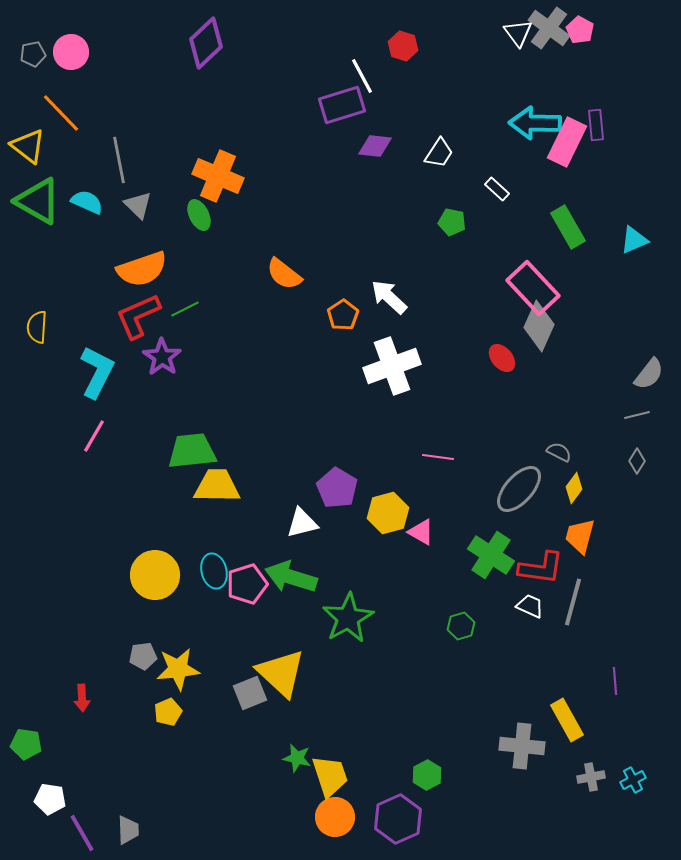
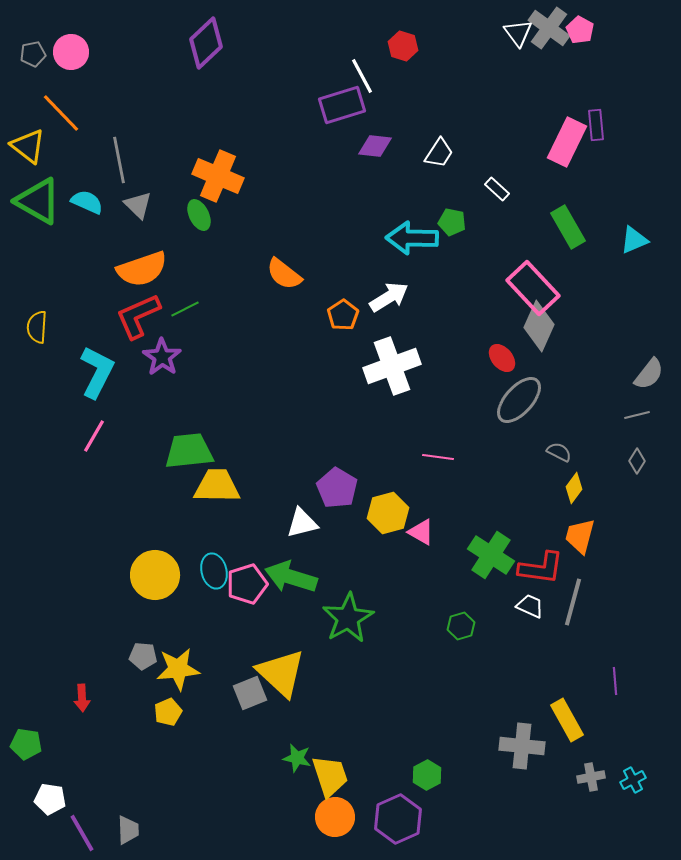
cyan arrow at (535, 123): moved 123 px left, 115 px down
white arrow at (389, 297): rotated 105 degrees clockwise
green trapezoid at (192, 451): moved 3 px left
gray ellipse at (519, 489): moved 89 px up
gray pentagon at (143, 656): rotated 12 degrees clockwise
